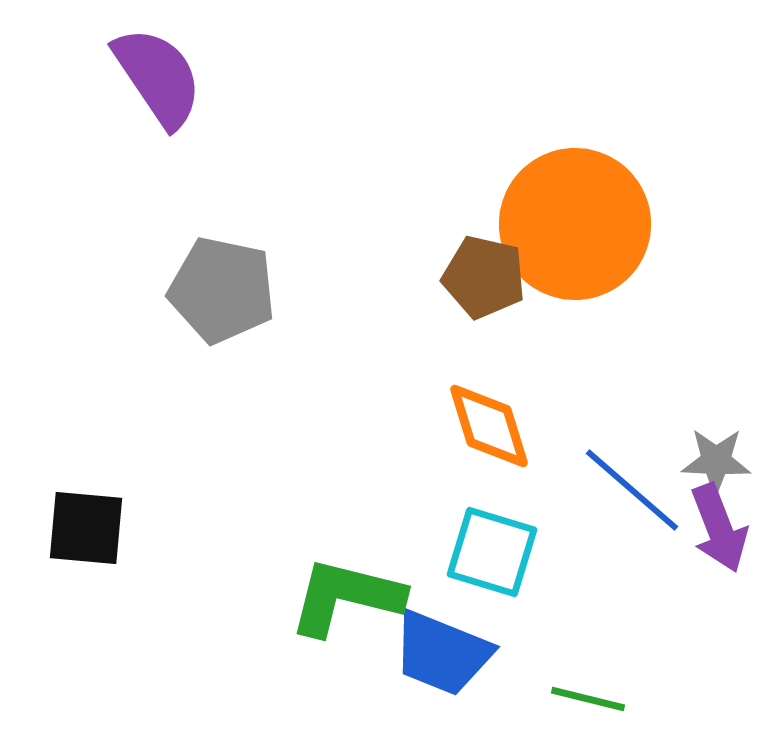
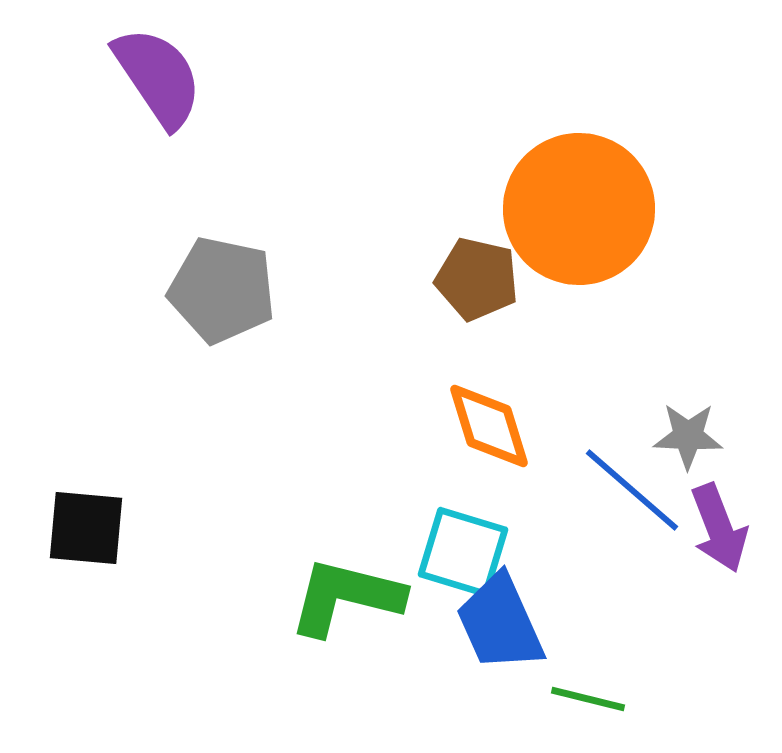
orange circle: moved 4 px right, 15 px up
brown pentagon: moved 7 px left, 2 px down
gray star: moved 28 px left, 25 px up
cyan square: moved 29 px left
blue trapezoid: moved 58 px right, 30 px up; rotated 44 degrees clockwise
